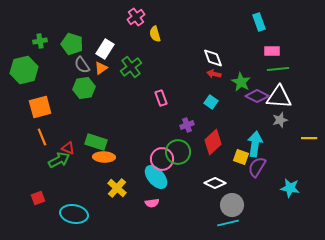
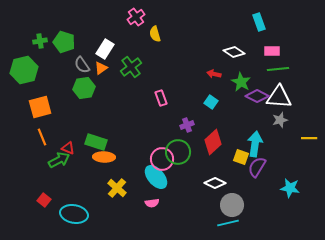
green pentagon at (72, 44): moved 8 px left, 2 px up
white diamond at (213, 58): moved 21 px right, 6 px up; rotated 35 degrees counterclockwise
red square at (38, 198): moved 6 px right, 2 px down; rotated 32 degrees counterclockwise
